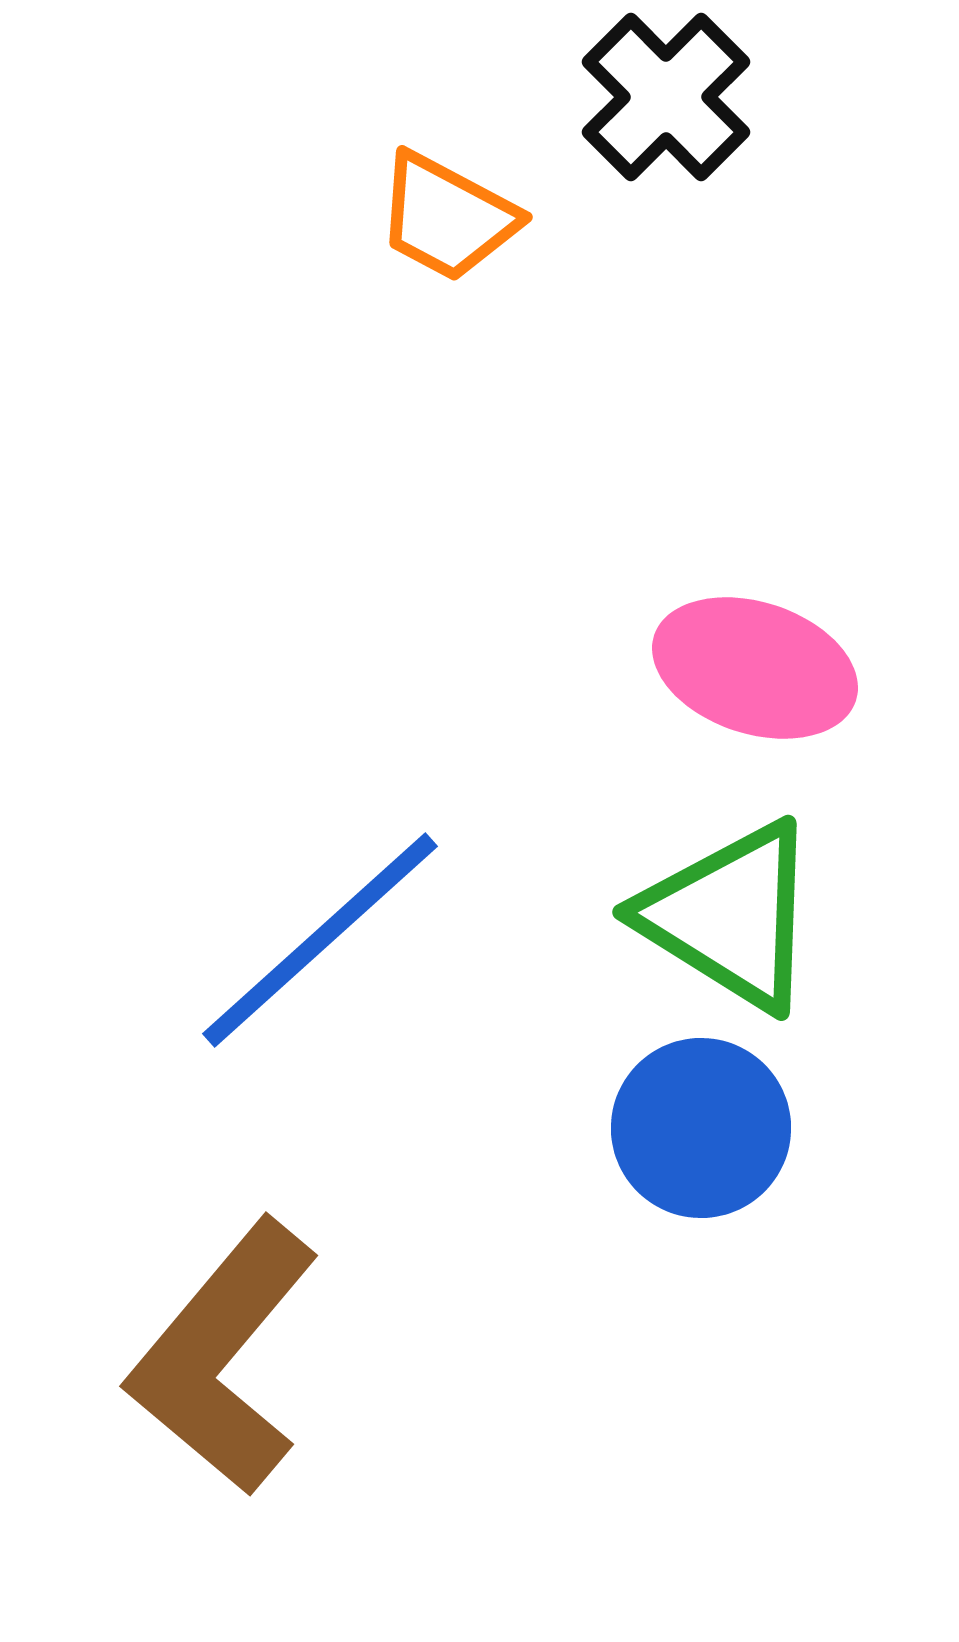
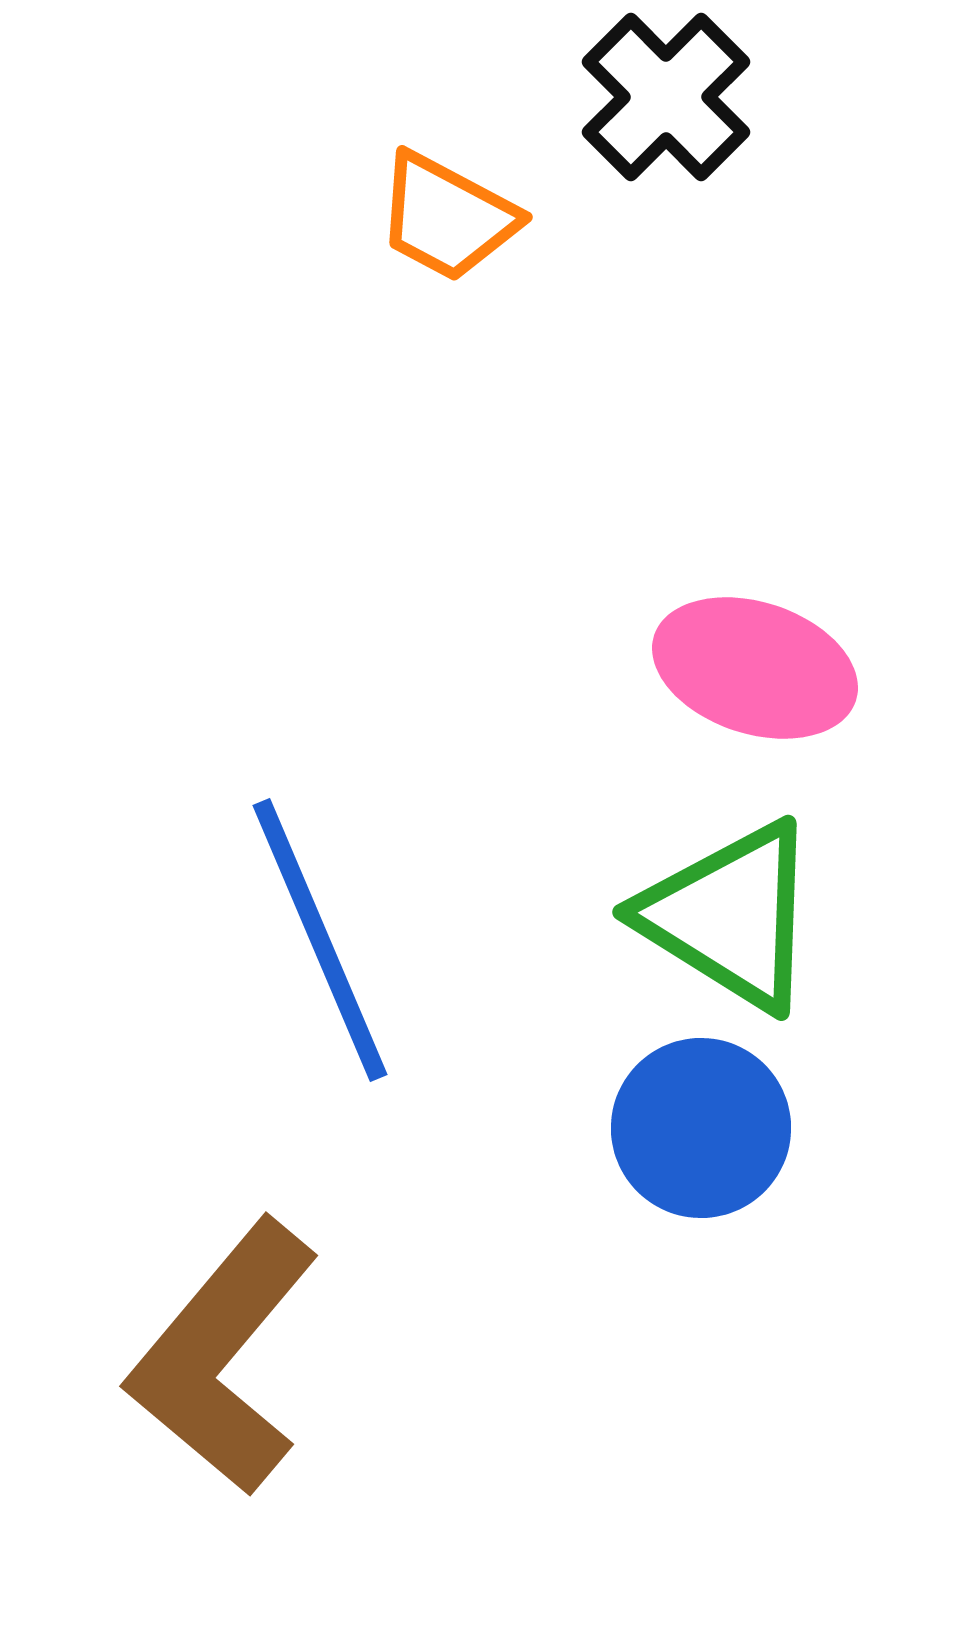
blue line: rotated 71 degrees counterclockwise
